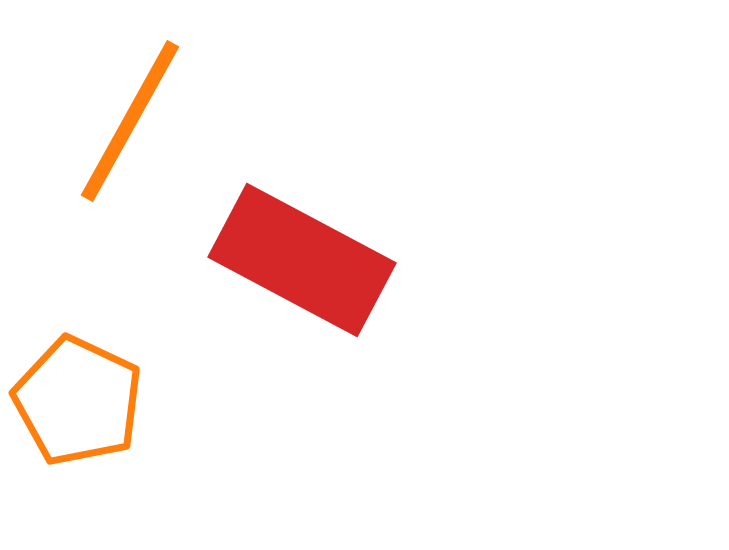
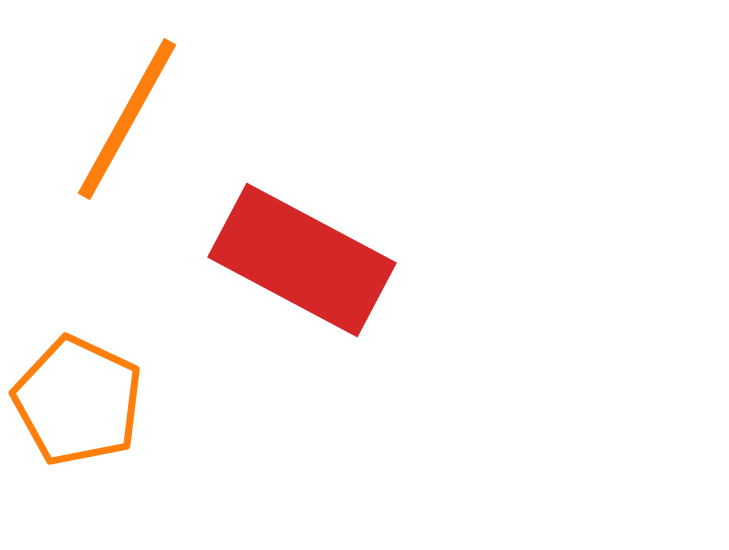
orange line: moved 3 px left, 2 px up
